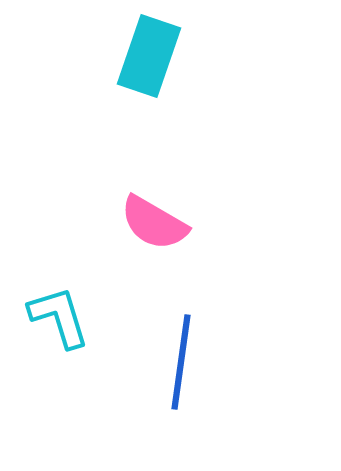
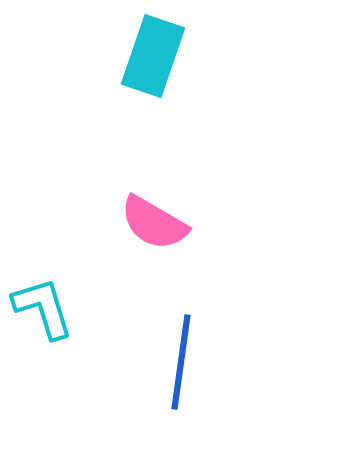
cyan rectangle: moved 4 px right
cyan L-shape: moved 16 px left, 9 px up
